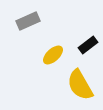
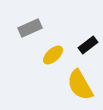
gray rectangle: moved 2 px right, 7 px down
